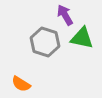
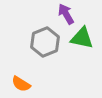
purple arrow: moved 1 px right, 1 px up
gray hexagon: rotated 20 degrees clockwise
